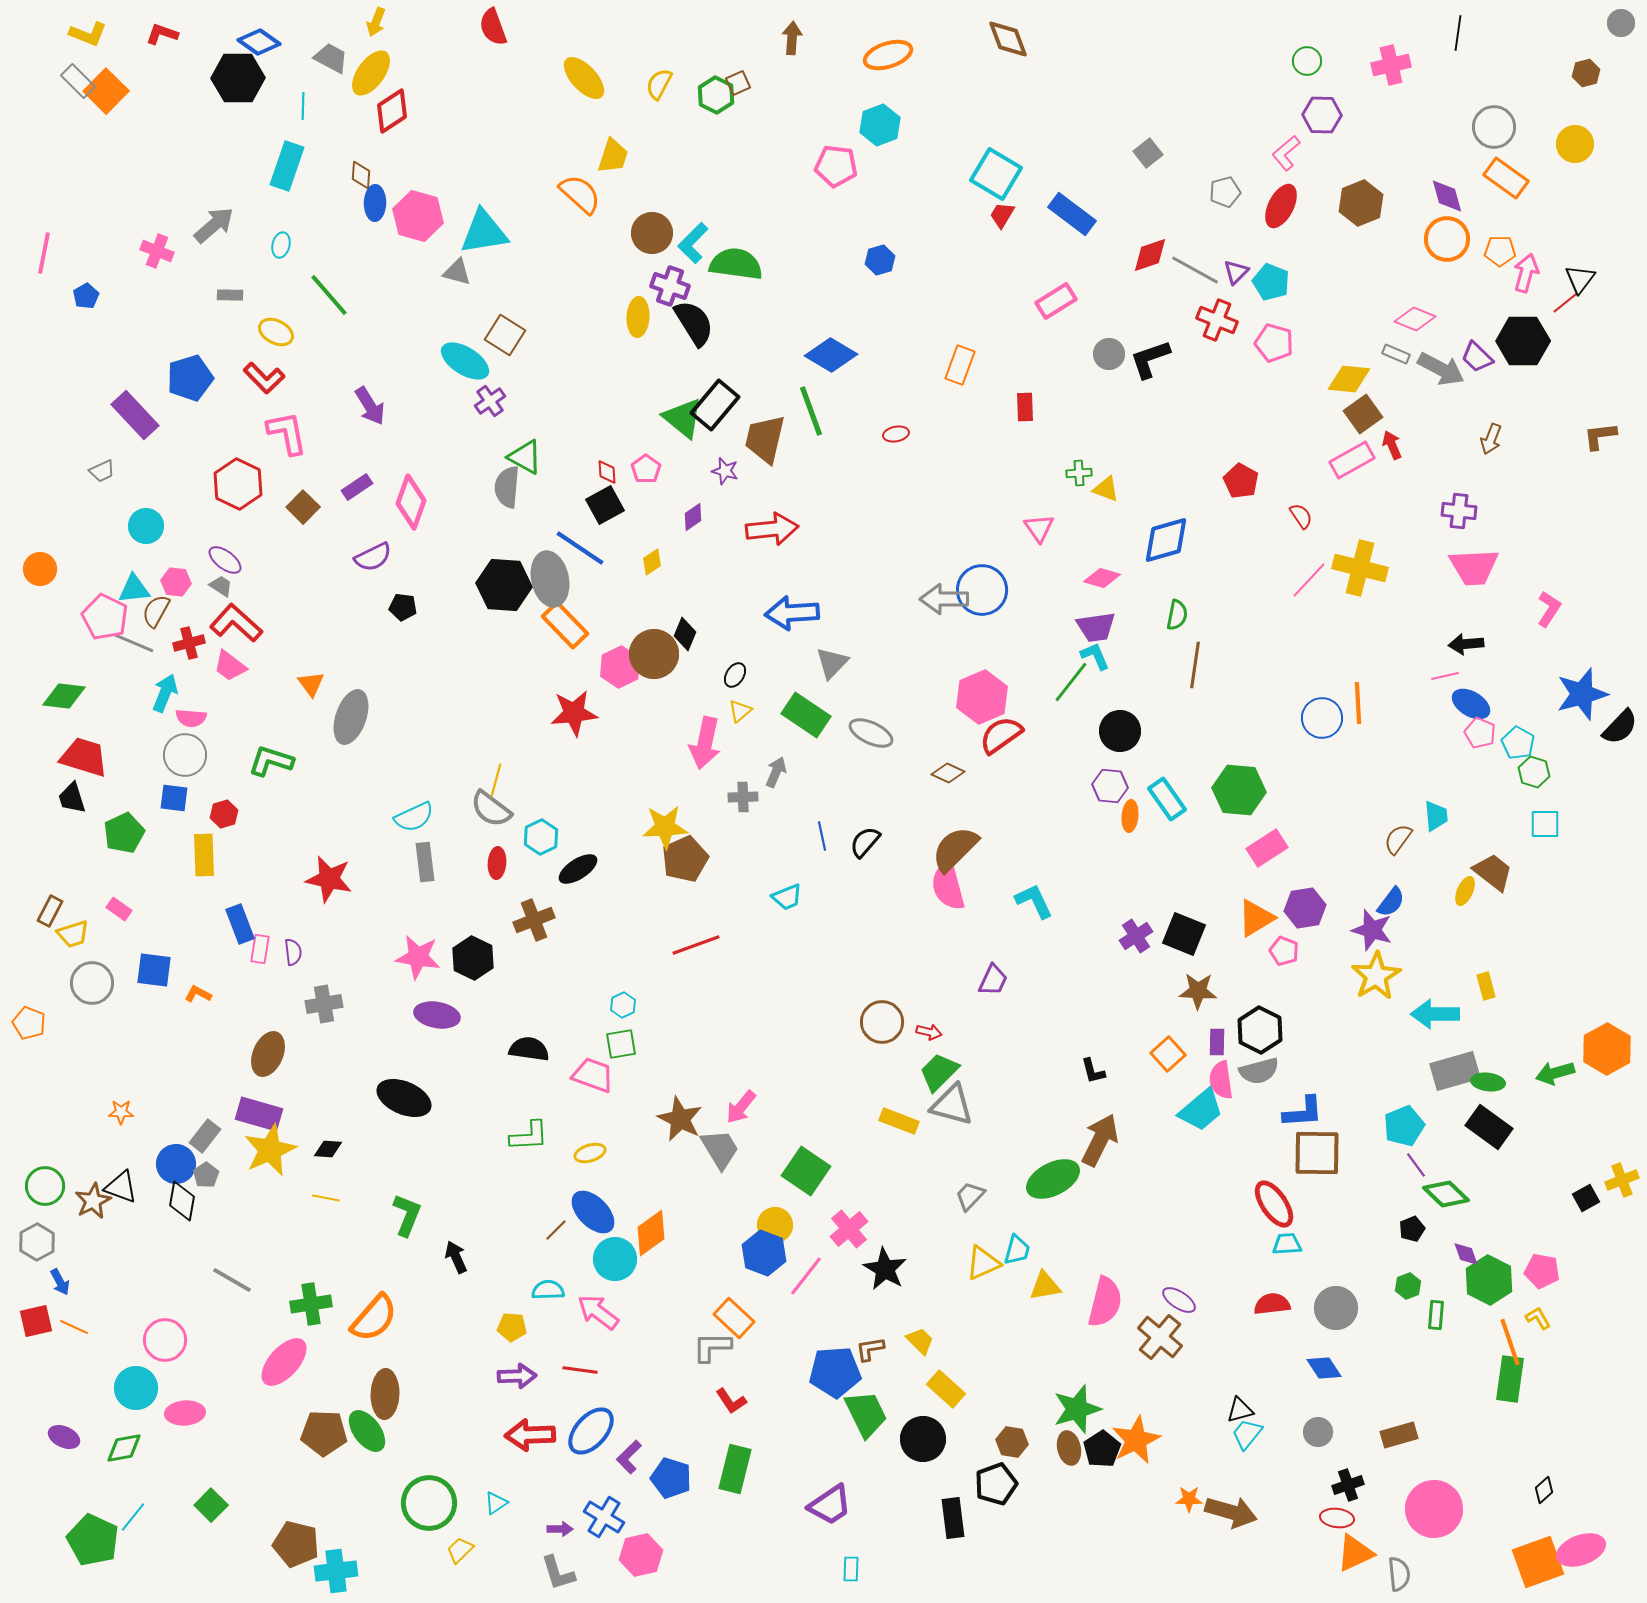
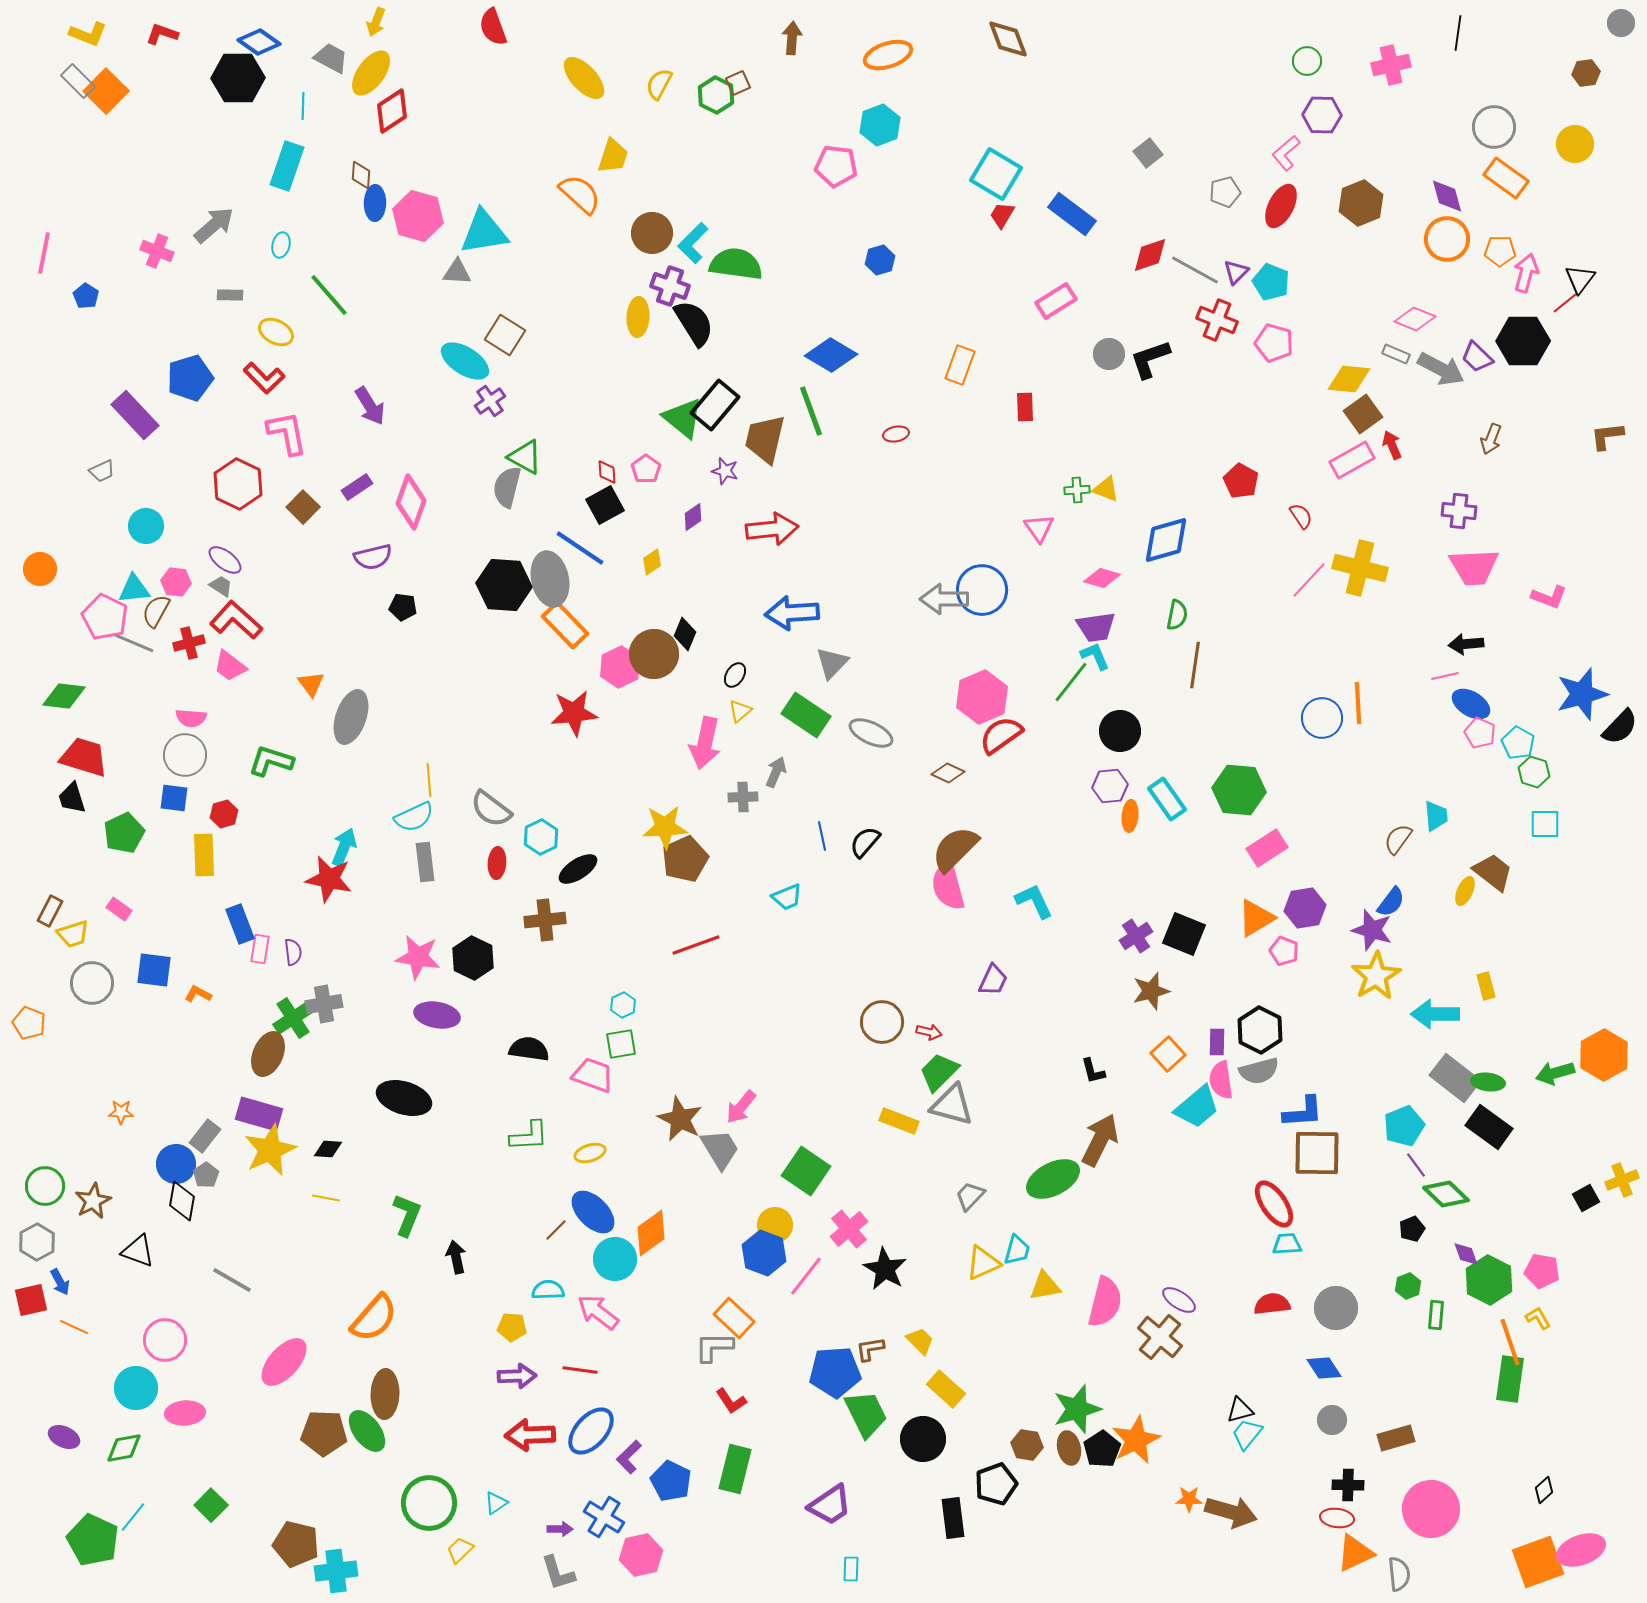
brown hexagon at (1586, 73): rotated 8 degrees clockwise
gray triangle at (457, 272): rotated 12 degrees counterclockwise
blue pentagon at (86, 296): rotated 10 degrees counterclockwise
brown L-shape at (1600, 436): moved 7 px right
green cross at (1079, 473): moved 2 px left, 17 px down
gray semicircle at (507, 487): rotated 9 degrees clockwise
purple semicircle at (373, 557): rotated 12 degrees clockwise
pink L-shape at (1549, 609): moved 12 px up; rotated 78 degrees clockwise
red L-shape at (236, 623): moved 3 px up
cyan arrow at (165, 693): moved 179 px right, 154 px down
yellow line at (496, 780): moved 67 px left; rotated 20 degrees counterclockwise
purple hexagon at (1110, 786): rotated 12 degrees counterclockwise
brown cross at (534, 920): moved 11 px right; rotated 15 degrees clockwise
brown star at (1198, 991): moved 47 px left; rotated 18 degrees counterclockwise
orange hexagon at (1607, 1049): moved 3 px left, 6 px down
gray rectangle at (1455, 1071): moved 7 px down; rotated 54 degrees clockwise
black ellipse at (404, 1098): rotated 6 degrees counterclockwise
cyan trapezoid at (1201, 1110): moved 4 px left, 3 px up
black triangle at (121, 1187): moved 17 px right, 64 px down
black arrow at (456, 1257): rotated 12 degrees clockwise
green cross at (311, 1304): moved 18 px left, 286 px up; rotated 24 degrees counterclockwise
red square at (36, 1321): moved 5 px left, 21 px up
gray L-shape at (712, 1347): moved 2 px right
gray circle at (1318, 1432): moved 14 px right, 12 px up
brown rectangle at (1399, 1435): moved 3 px left, 3 px down
brown hexagon at (1012, 1442): moved 15 px right, 3 px down
blue pentagon at (671, 1478): moved 3 px down; rotated 9 degrees clockwise
black cross at (1348, 1485): rotated 20 degrees clockwise
pink circle at (1434, 1509): moved 3 px left
